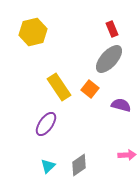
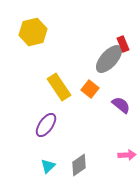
red rectangle: moved 11 px right, 15 px down
purple semicircle: rotated 24 degrees clockwise
purple ellipse: moved 1 px down
